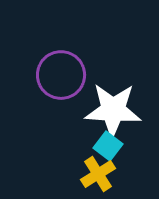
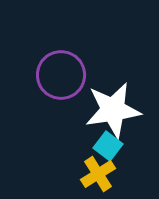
white star: rotated 12 degrees counterclockwise
